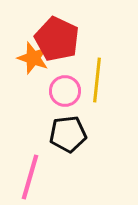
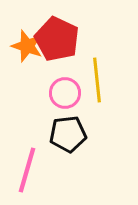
orange star: moved 6 px left, 12 px up
yellow line: rotated 12 degrees counterclockwise
pink circle: moved 2 px down
pink line: moved 3 px left, 7 px up
